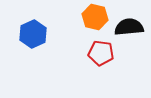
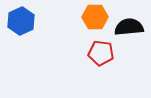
orange hexagon: rotated 15 degrees counterclockwise
blue hexagon: moved 12 px left, 13 px up
